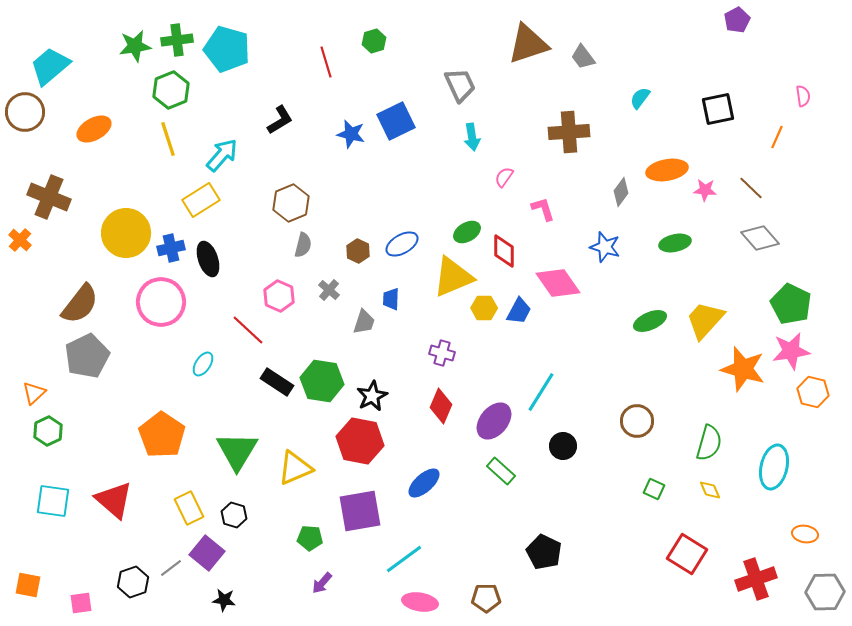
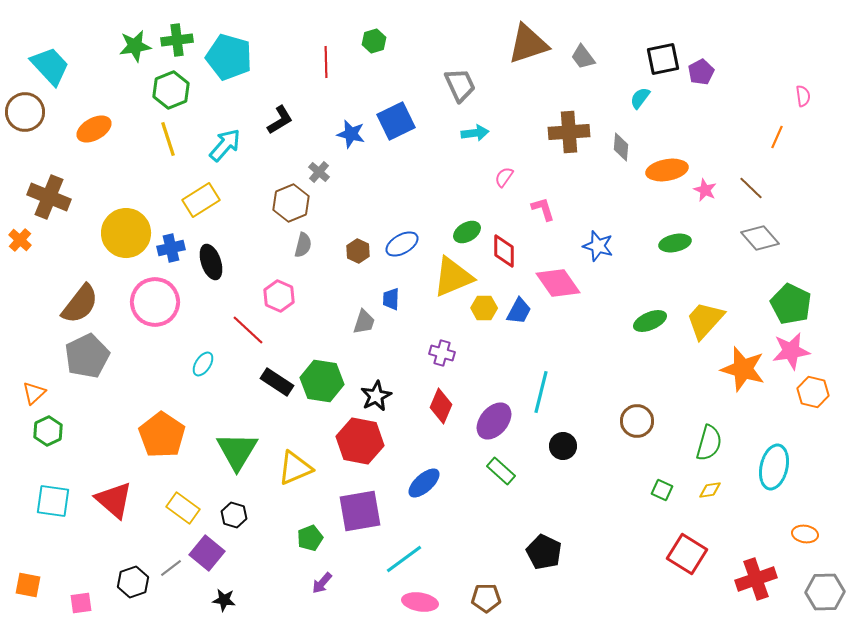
purple pentagon at (737, 20): moved 36 px left, 52 px down
cyan pentagon at (227, 49): moved 2 px right, 8 px down
red line at (326, 62): rotated 16 degrees clockwise
cyan trapezoid at (50, 66): rotated 87 degrees clockwise
black square at (718, 109): moved 55 px left, 50 px up
cyan arrow at (472, 137): moved 3 px right, 4 px up; rotated 88 degrees counterclockwise
cyan arrow at (222, 155): moved 3 px right, 10 px up
pink star at (705, 190): rotated 20 degrees clockwise
gray diamond at (621, 192): moved 45 px up; rotated 32 degrees counterclockwise
blue star at (605, 247): moved 7 px left, 1 px up
black ellipse at (208, 259): moved 3 px right, 3 px down
gray cross at (329, 290): moved 10 px left, 118 px up
pink circle at (161, 302): moved 6 px left
cyan line at (541, 392): rotated 18 degrees counterclockwise
black star at (372, 396): moved 4 px right
green square at (654, 489): moved 8 px right, 1 px down
yellow diamond at (710, 490): rotated 75 degrees counterclockwise
yellow rectangle at (189, 508): moved 6 px left; rotated 28 degrees counterclockwise
green pentagon at (310, 538): rotated 25 degrees counterclockwise
